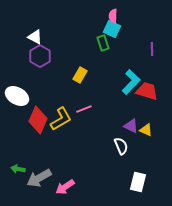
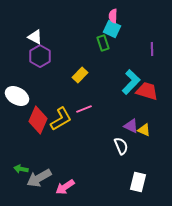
yellow rectangle: rotated 14 degrees clockwise
yellow triangle: moved 2 px left
green arrow: moved 3 px right
